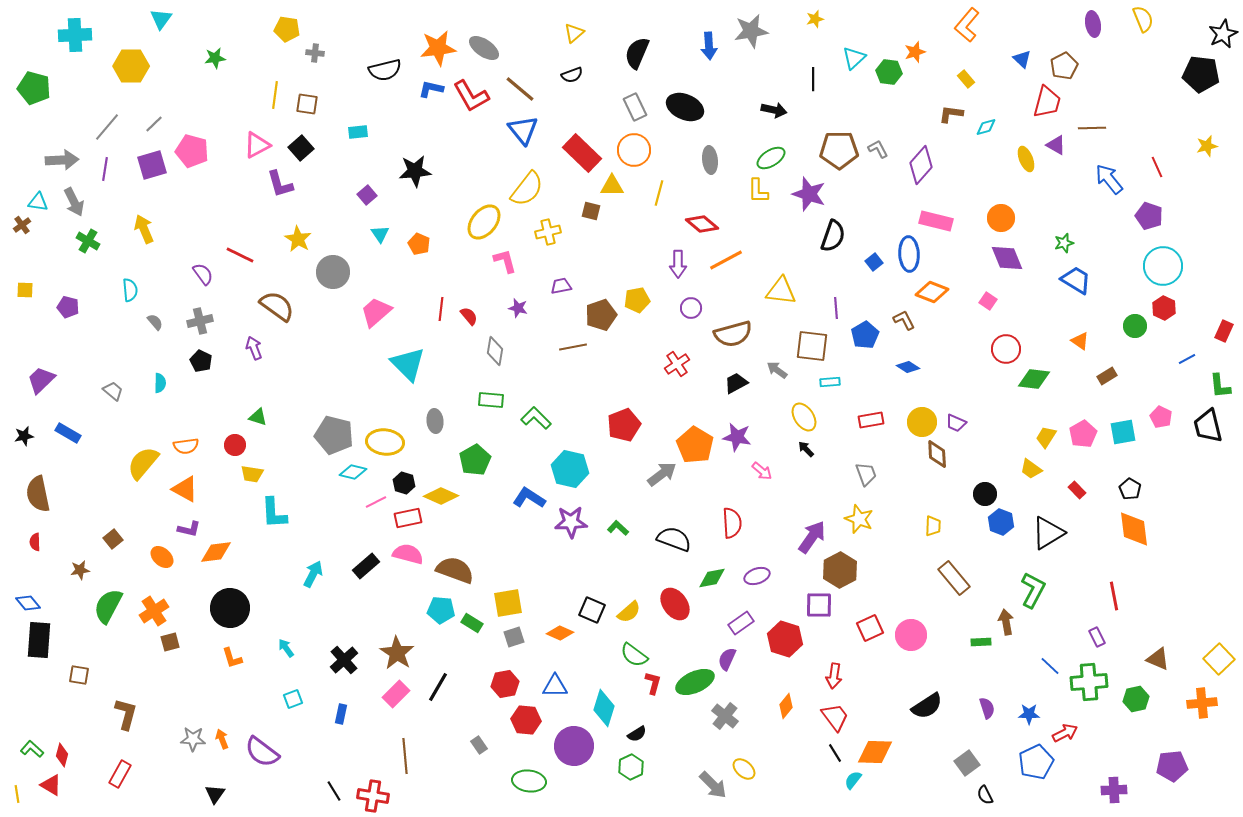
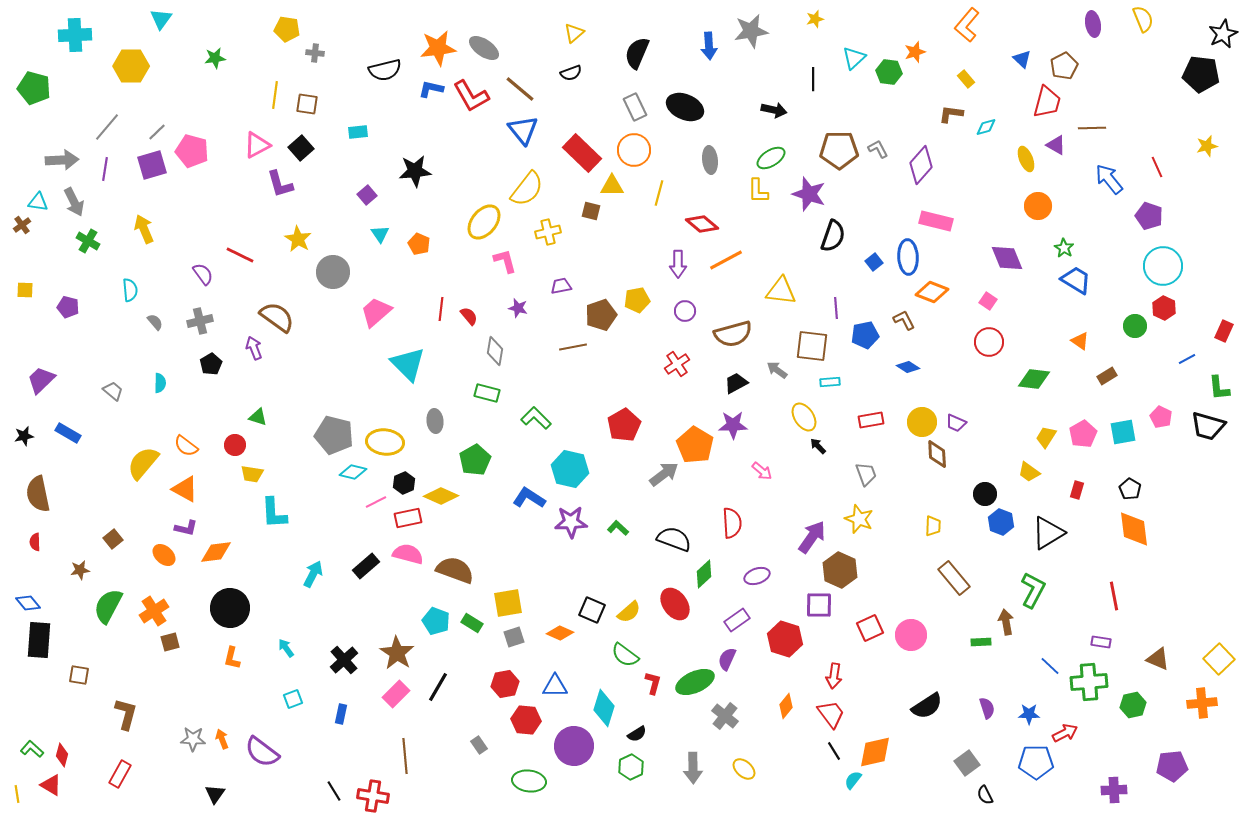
black semicircle at (572, 75): moved 1 px left, 2 px up
gray line at (154, 124): moved 3 px right, 8 px down
orange circle at (1001, 218): moved 37 px right, 12 px up
green star at (1064, 243): moved 5 px down; rotated 24 degrees counterclockwise
blue ellipse at (909, 254): moved 1 px left, 3 px down
brown semicircle at (277, 306): moved 11 px down
purple circle at (691, 308): moved 6 px left, 3 px down
blue pentagon at (865, 335): rotated 20 degrees clockwise
red circle at (1006, 349): moved 17 px left, 7 px up
black pentagon at (201, 361): moved 10 px right, 3 px down; rotated 15 degrees clockwise
green L-shape at (1220, 386): moved 1 px left, 2 px down
green rectangle at (491, 400): moved 4 px left, 7 px up; rotated 10 degrees clockwise
red pentagon at (624, 425): rotated 8 degrees counterclockwise
black trapezoid at (1208, 426): rotated 60 degrees counterclockwise
purple star at (737, 437): moved 4 px left, 12 px up; rotated 12 degrees counterclockwise
orange semicircle at (186, 446): rotated 45 degrees clockwise
black arrow at (806, 449): moved 12 px right, 3 px up
yellow trapezoid at (1031, 469): moved 2 px left, 3 px down
gray arrow at (662, 474): moved 2 px right
black hexagon at (404, 483): rotated 20 degrees clockwise
red rectangle at (1077, 490): rotated 60 degrees clockwise
purple L-shape at (189, 529): moved 3 px left, 1 px up
orange ellipse at (162, 557): moved 2 px right, 2 px up
brown hexagon at (840, 570): rotated 8 degrees counterclockwise
green diamond at (712, 578): moved 8 px left, 4 px up; rotated 32 degrees counterclockwise
cyan pentagon at (441, 610): moved 5 px left, 11 px down; rotated 16 degrees clockwise
purple rectangle at (741, 623): moved 4 px left, 3 px up
purple rectangle at (1097, 637): moved 4 px right, 5 px down; rotated 54 degrees counterclockwise
green semicircle at (634, 655): moved 9 px left
orange L-shape at (232, 658): rotated 30 degrees clockwise
green hexagon at (1136, 699): moved 3 px left, 6 px down
red trapezoid at (835, 717): moved 4 px left, 3 px up
orange diamond at (875, 752): rotated 15 degrees counterclockwise
black line at (835, 753): moved 1 px left, 2 px up
blue pentagon at (1036, 762): rotated 24 degrees clockwise
gray arrow at (713, 785): moved 20 px left, 17 px up; rotated 44 degrees clockwise
